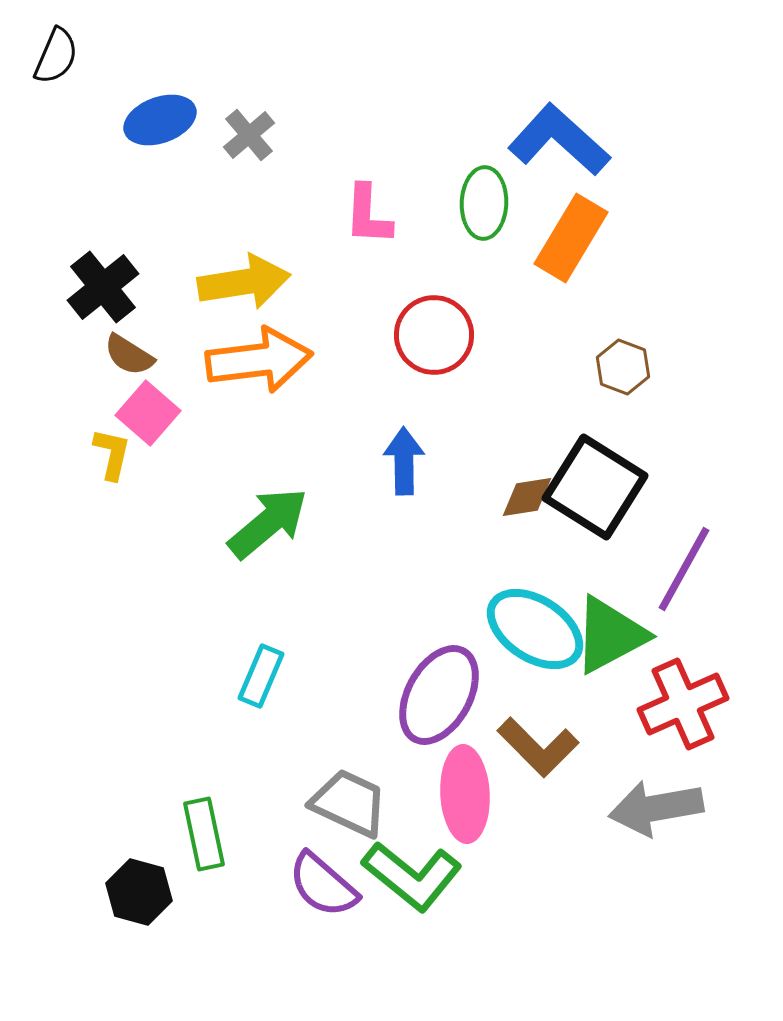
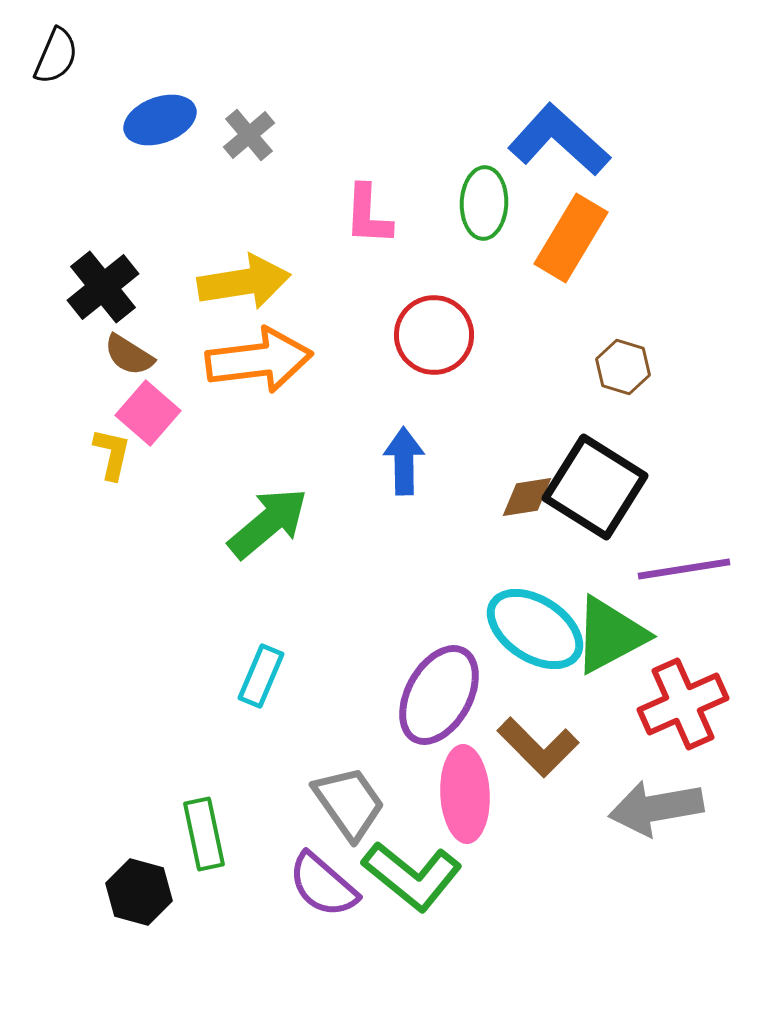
brown hexagon: rotated 4 degrees counterclockwise
purple line: rotated 52 degrees clockwise
gray trapezoid: rotated 30 degrees clockwise
